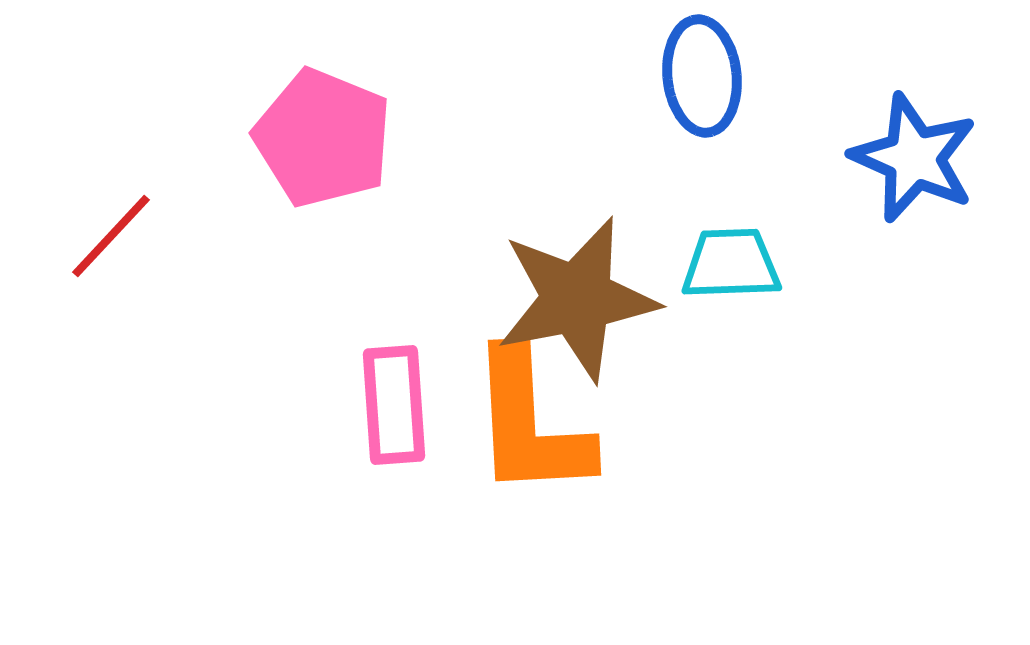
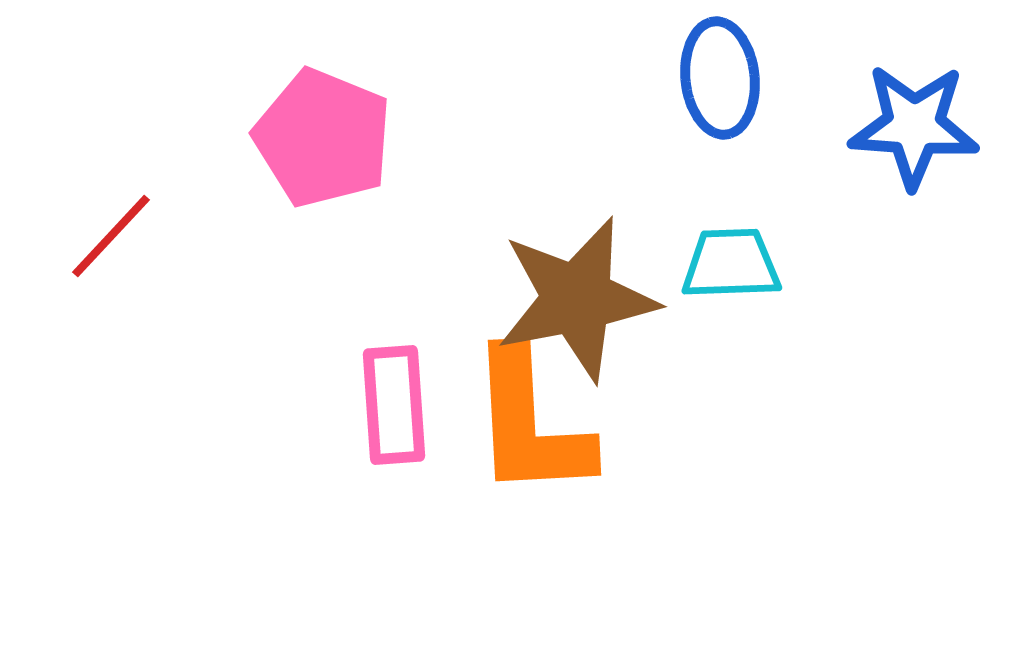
blue ellipse: moved 18 px right, 2 px down
blue star: moved 32 px up; rotated 20 degrees counterclockwise
